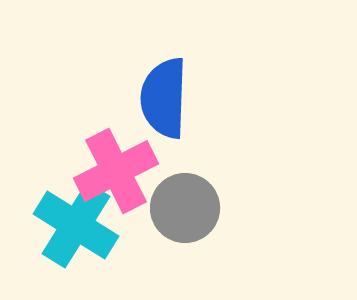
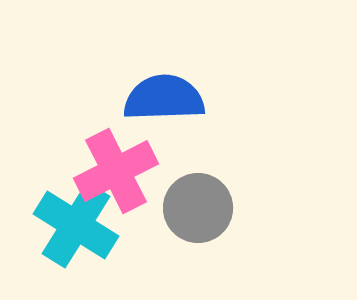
blue semicircle: rotated 86 degrees clockwise
gray circle: moved 13 px right
